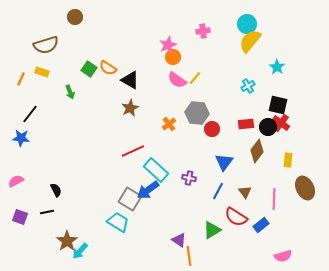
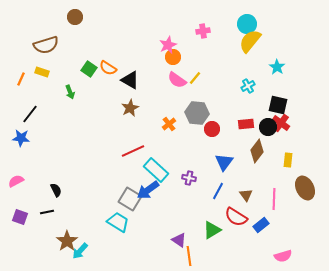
brown triangle at (245, 192): moved 1 px right, 3 px down
